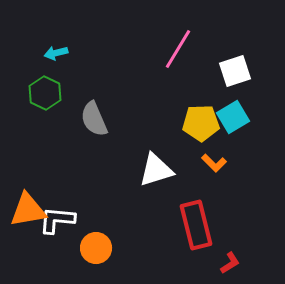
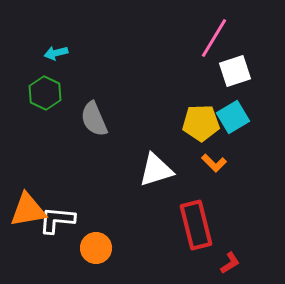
pink line: moved 36 px right, 11 px up
